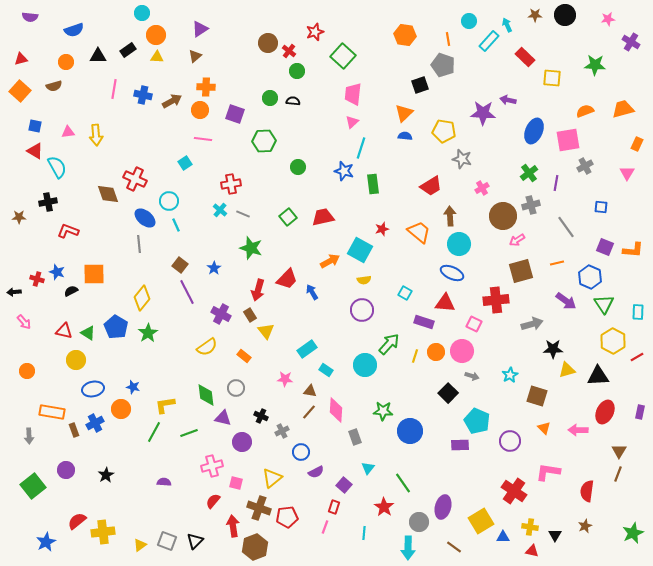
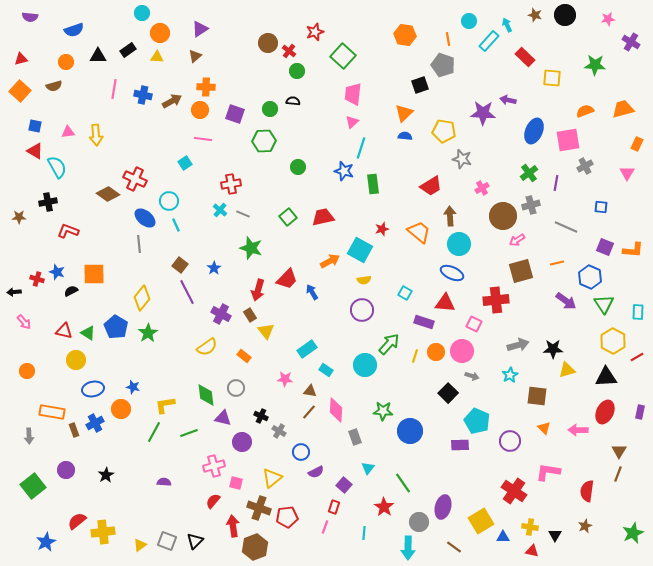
brown star at (535, 15): rotated 16 degrees clockwise
orange circle at (156, 35): moved 4 px right, 2 px up
green circle at (270, 98): moved 11 px down
brown diamond at (108, 194): rotated 35 degrees counterclockwise
gray line at (566, 227): rotated 30 degrees counterclockwise
gray arrow at (532, 324): moved 14 px left, 21 px down
black triangle at (598, 376): moved 8 px right, 1 px down
brown square at (537, 396): rotated 10 degrees counterclockwise
gray cross at (282, 431): moved 3 px left; rotated 32 degrees counterclockwise
pink cross at (212, 466): moved 2 px right
